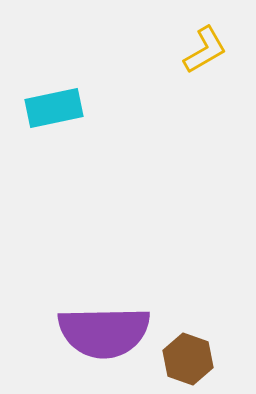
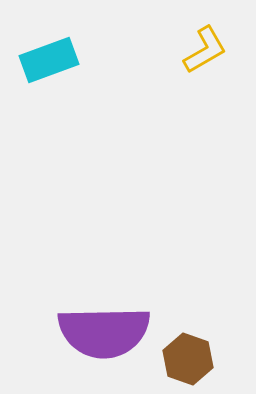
cyan rectangle: moved 5 px left, 48 px up; rotated 8 degrees counterclockwise
